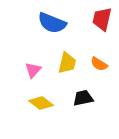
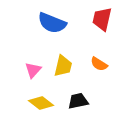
yellow trapezoid: moved 4 px left, 3 px down
black trapezoid: moved 5 px left, 3 px down
